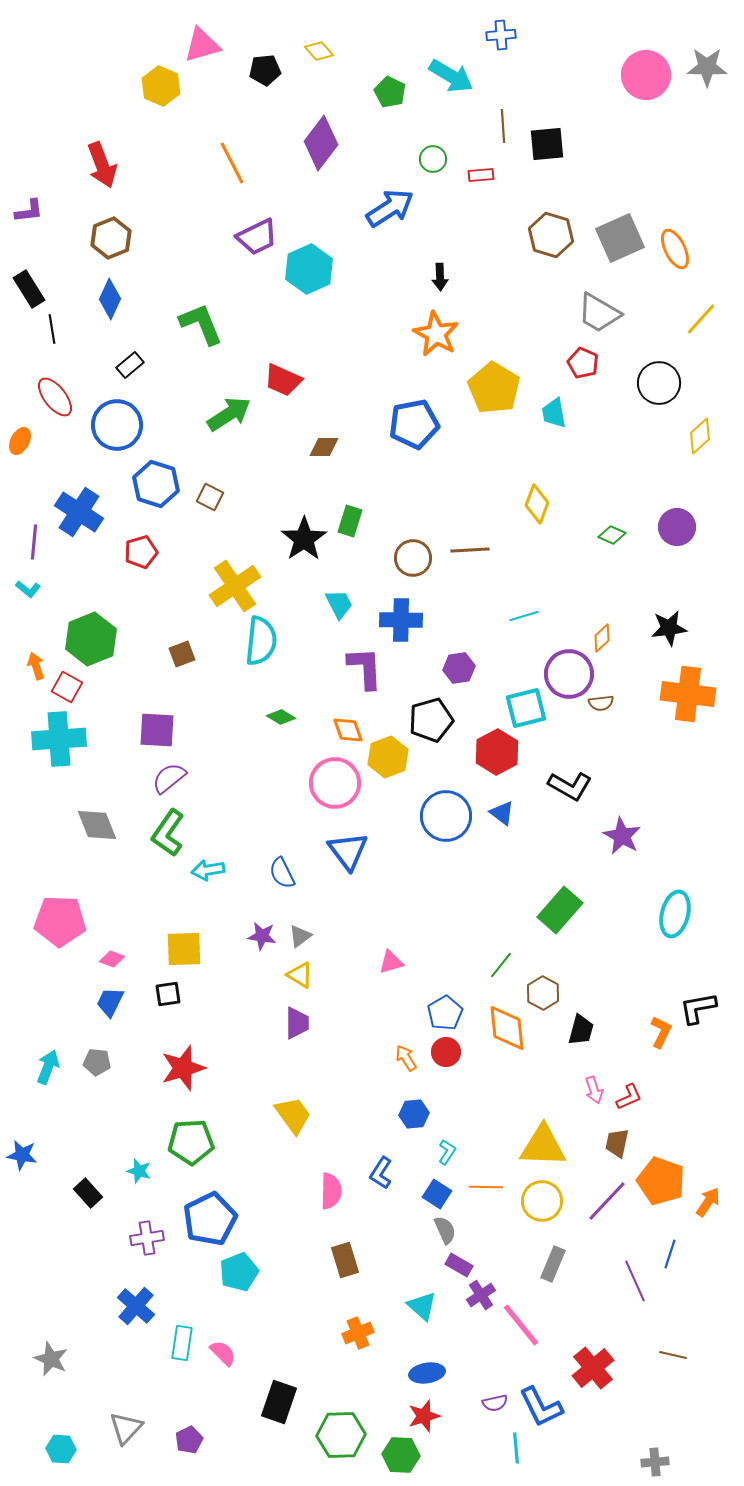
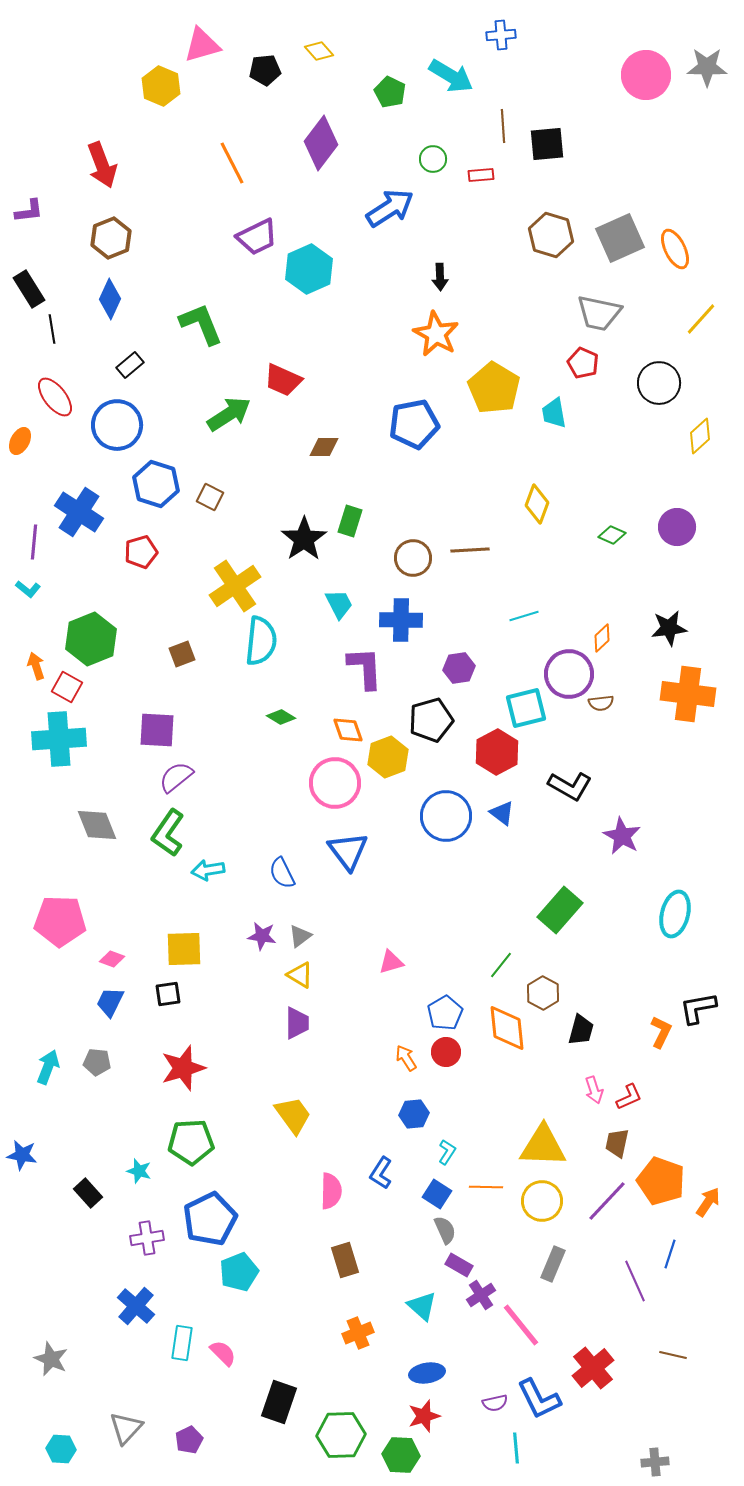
gray trapezoid at (599, 313): rotated 18 degrees counterclockwise
purple semicircle at (169, 778): moved 7 px right, 1 px up
blue L-shape at (541, 1407): moved 2 px left, 8 px up
